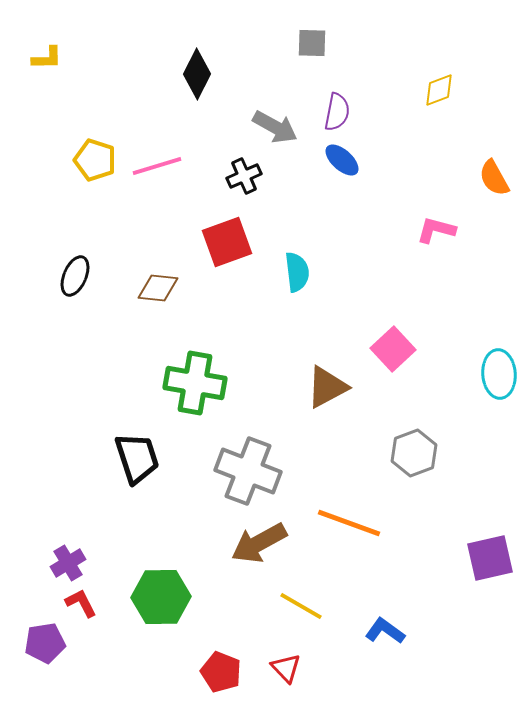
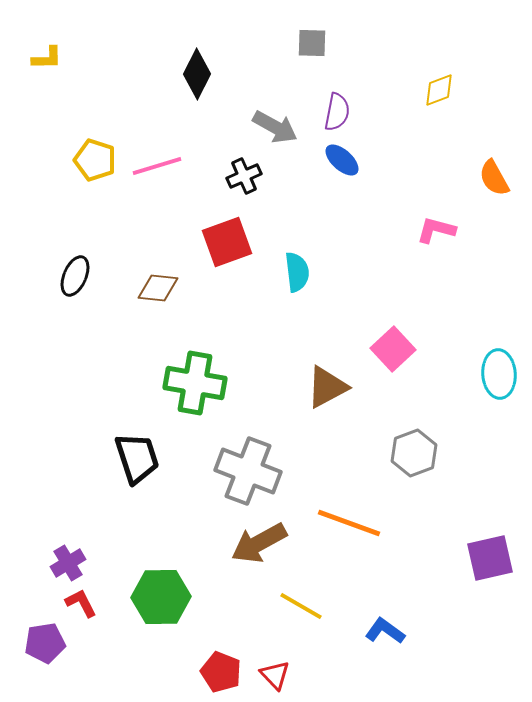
red triangle: moved 11 px left, 7 px down
